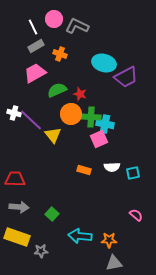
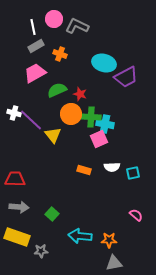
white line: rotated 14 degrees clockwise
